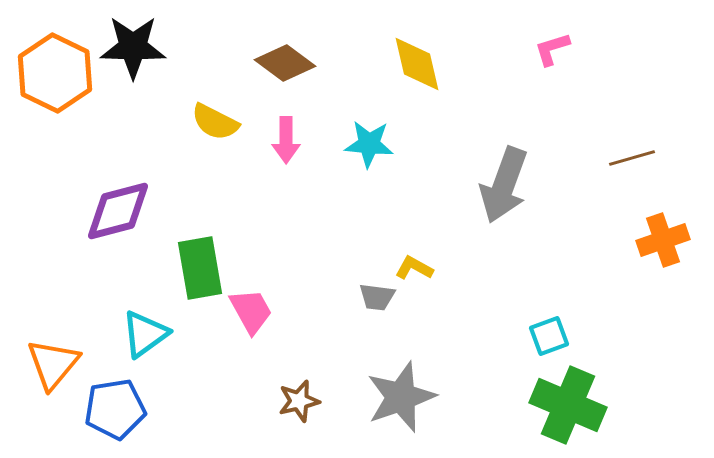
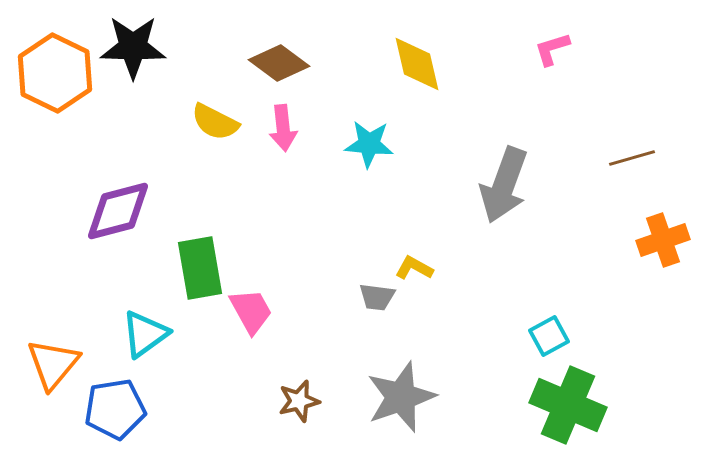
brown diamond: moved 6 px left
pink arrow: moved 3 px left, 12 px up; rotated 6 degrees counterclockwise
cyan square: rotated 9 degrees counterclockwise
